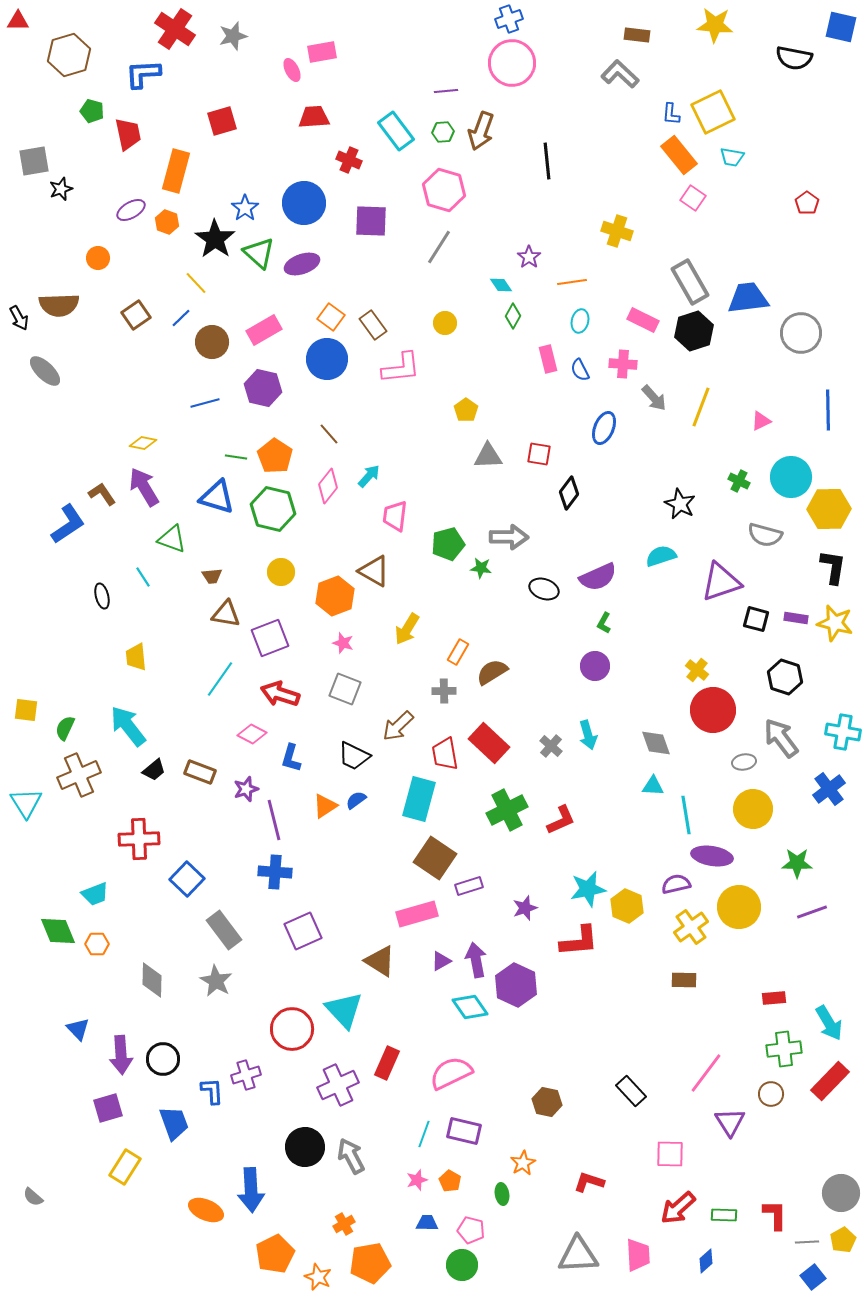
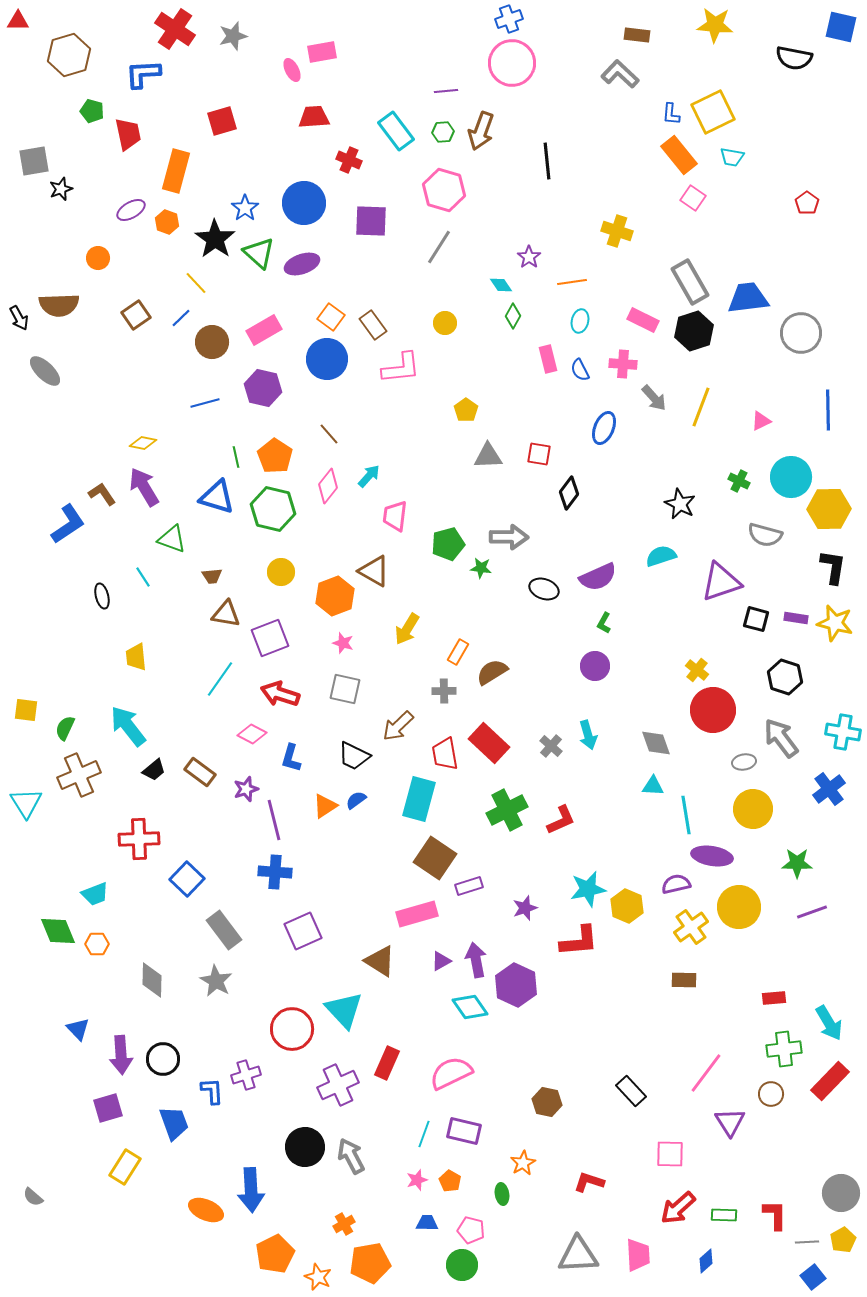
green line at (236, 457): rotated 70 degrees clockwise
gray square at (345, 689): rotated 8 degrees counterclockwise
brown rectangle at (200, 772): rotated 16 degrees clockwise
